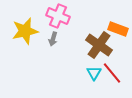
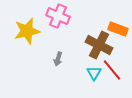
yellow star: moved 2 px right
gray arrow: moved 5 px right, 20 px down
brown cross: rotated 8 degrees counterclockwise
red line: moved 3 px up
